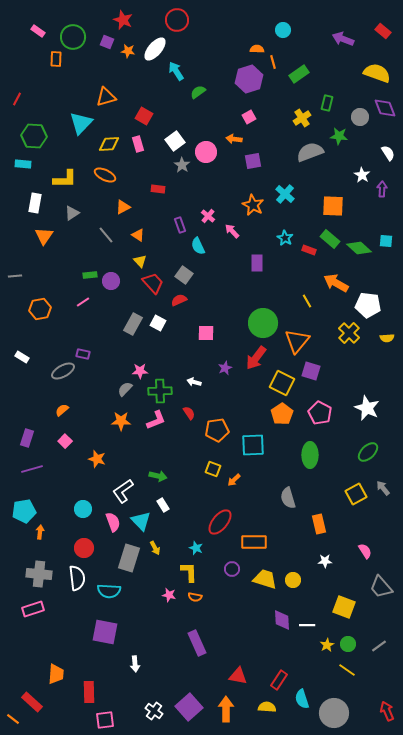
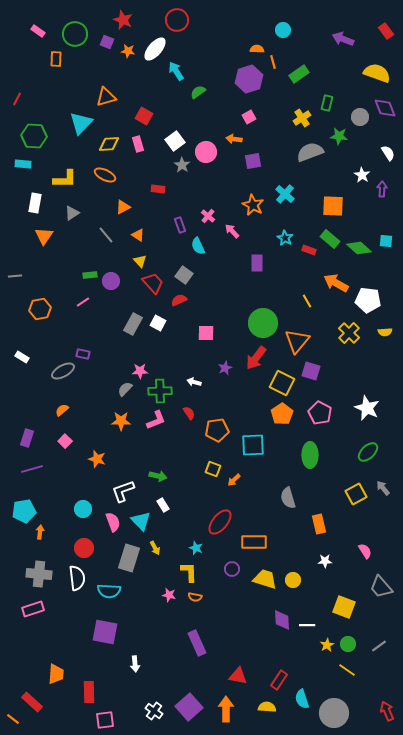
red rectangle at (383, 31): moved 3 px right; rotated 14 degrees clockwise
green circle at (73, 37): moved 2 px right, 3 px up
white pentagon at (368, 305): moved 5 px up
yellow semicircle at (387, 338): moved 2 px left, 6 px up
white L-shape at (123, 491): rotated 15 degrees clockwise
